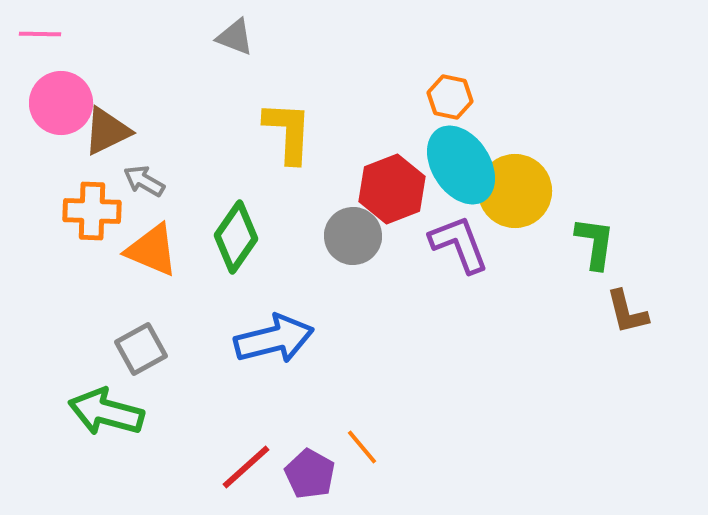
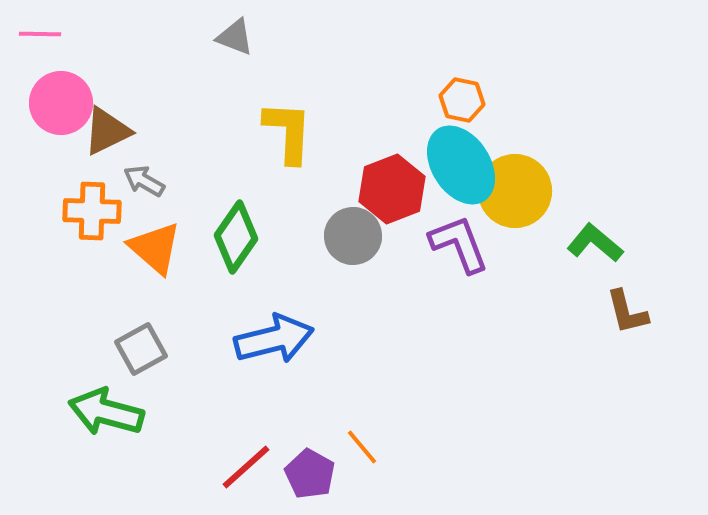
orange hexagon: moved 12 px right, 3 px down
green L-shape: rotated 58 degrees counterclockwise
orange triangle: moved 3 px right, 2 px up; rotated 18 degrees clockwise
